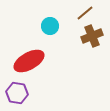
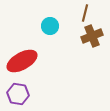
brown line: rotated 36 degrees counterclockwise
red ellipse: moved 7 px left
purple hexagon: moved 1 px right, 1 px down
